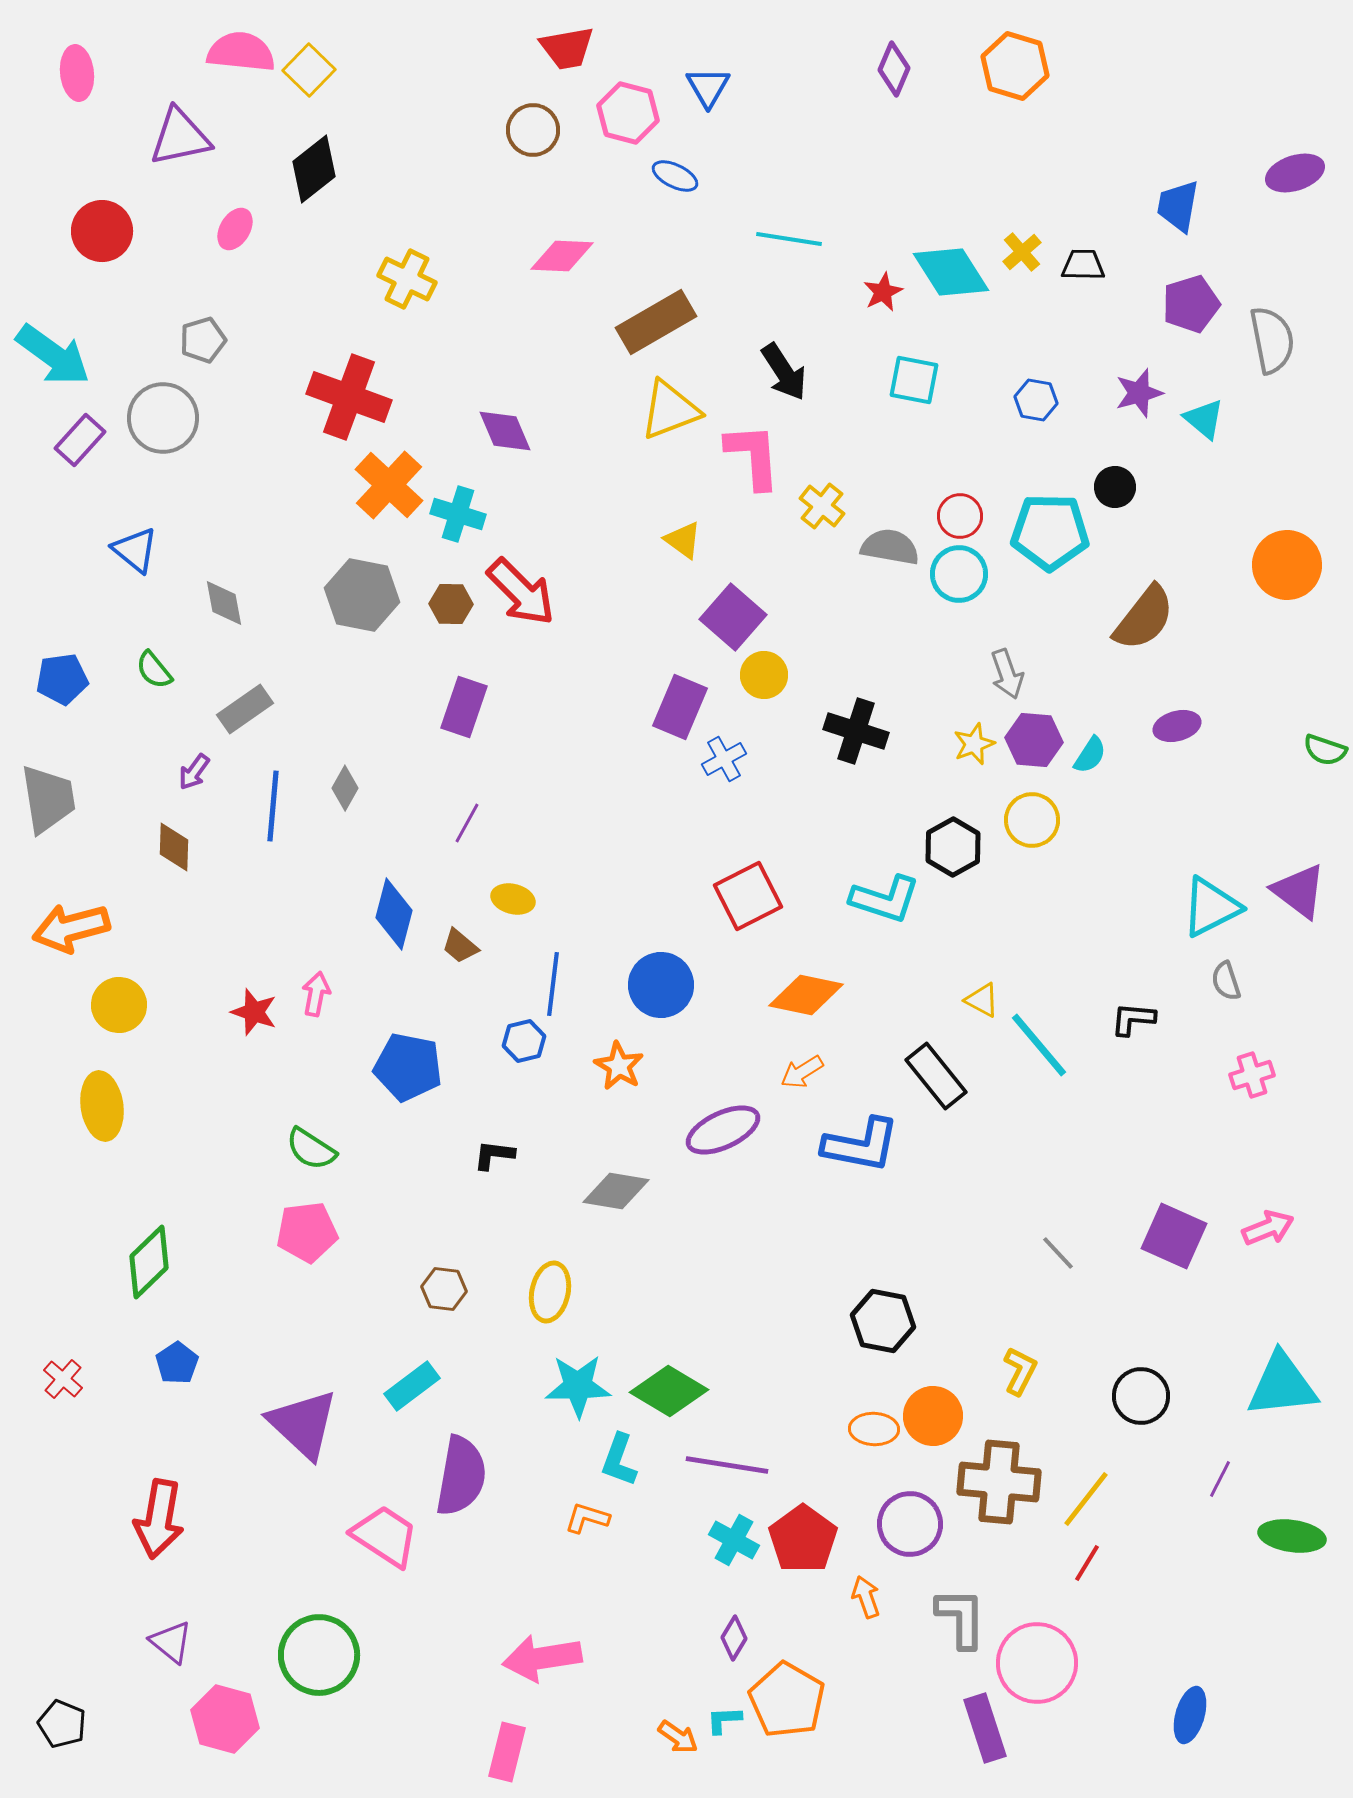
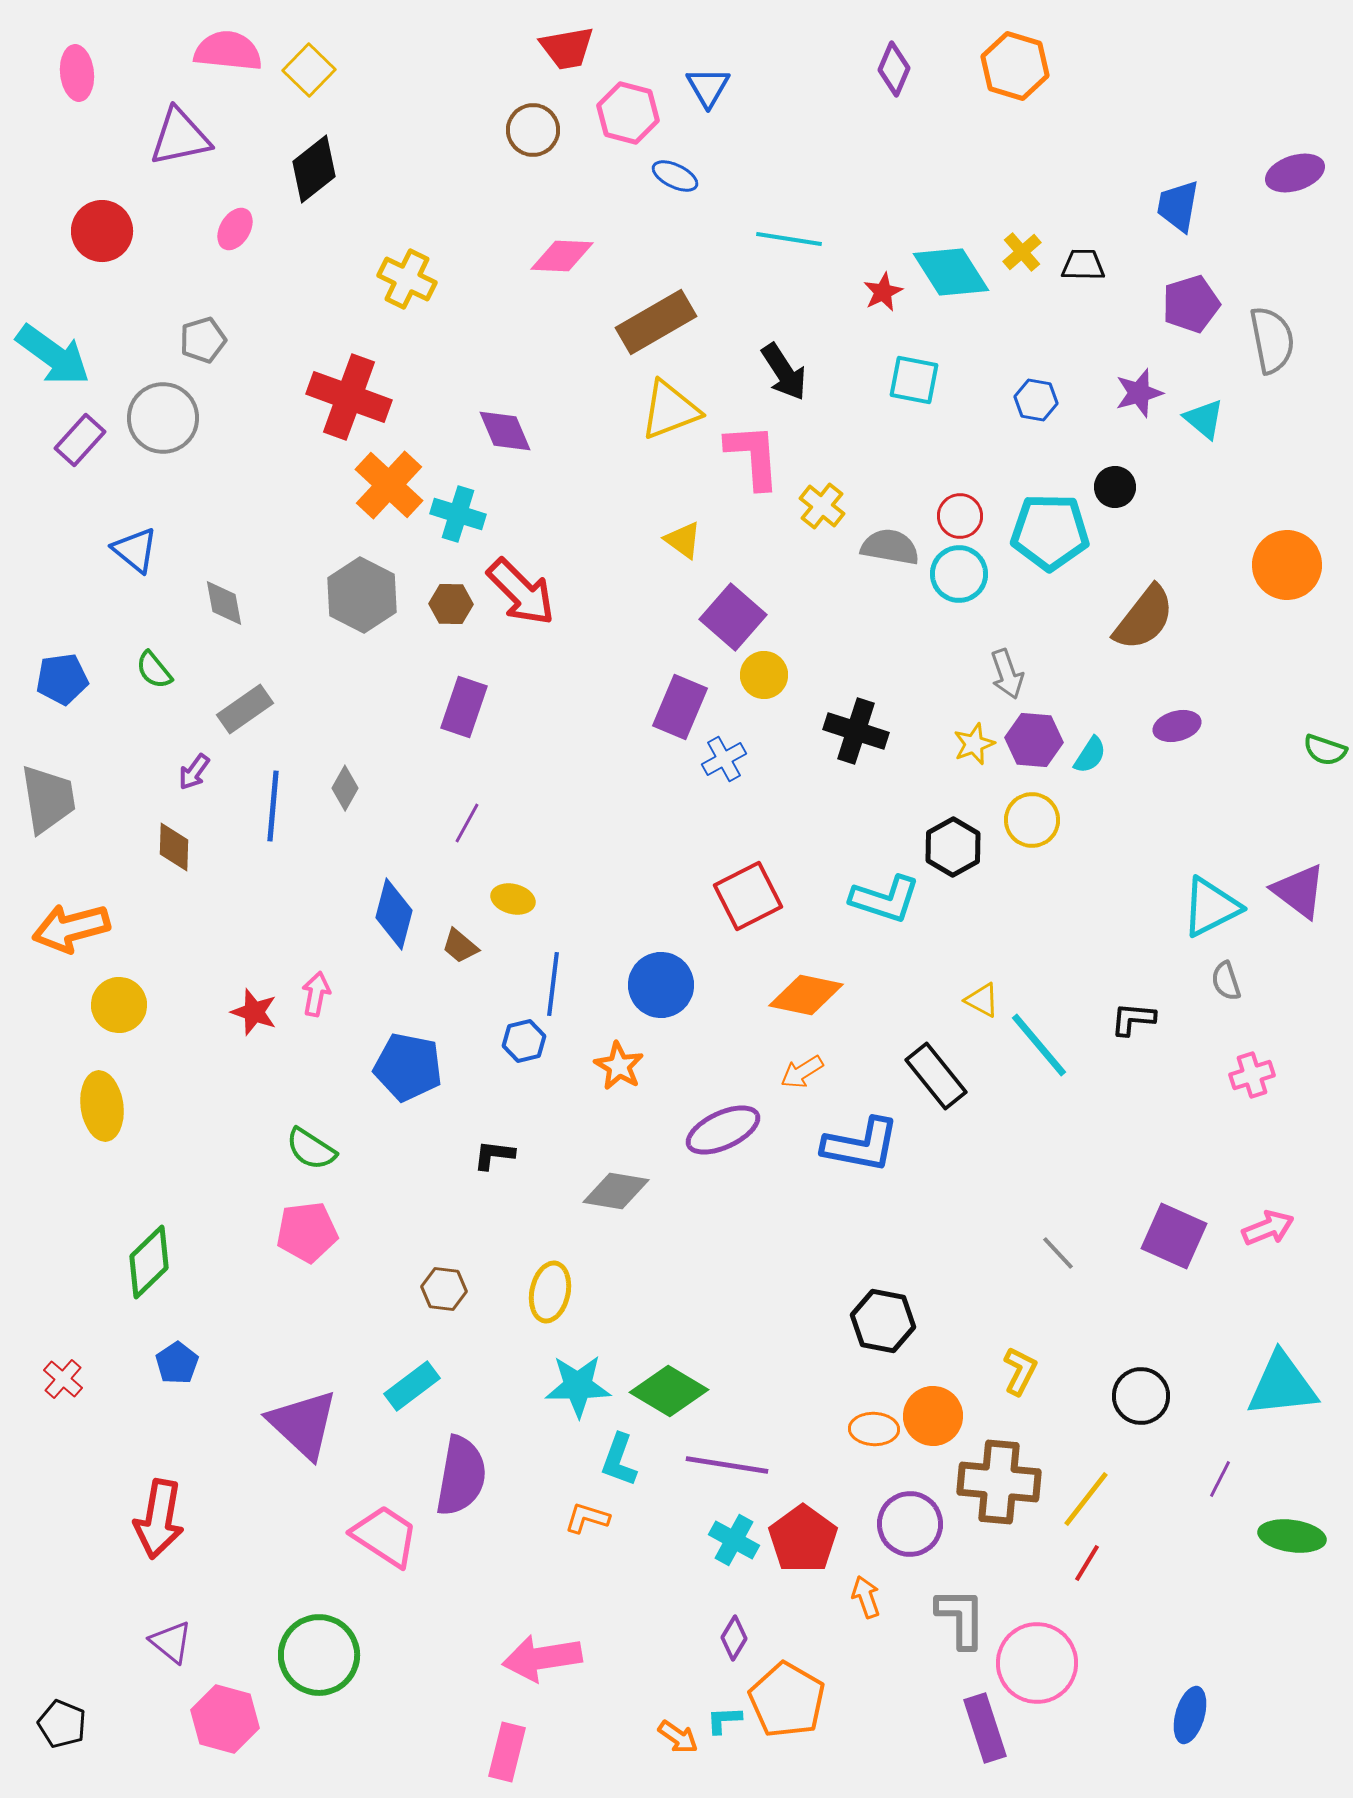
pink semicircle at (241, 52): moved 13 px left, 1 px up
gray hexagon at (362, 595): rotated 16 degrees clockwise
